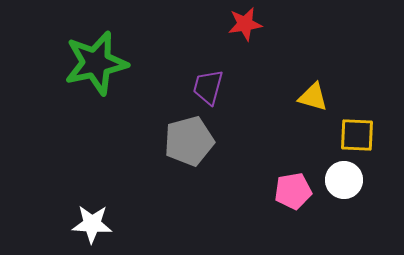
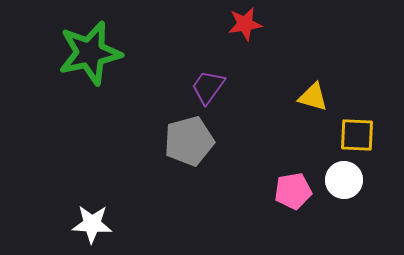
green star: moved 6 px left, 10 px up
purple trapezoid: rotated 21 degrees clockwise
